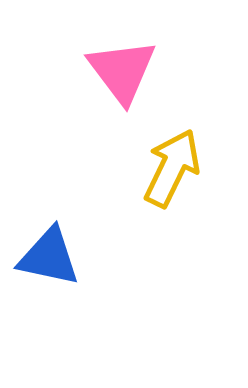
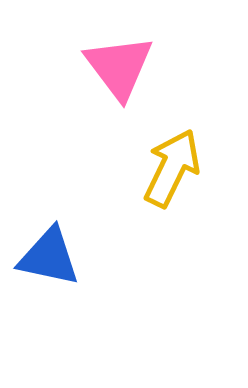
pink triangle: moved 3 px left, 4 px up
